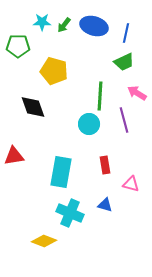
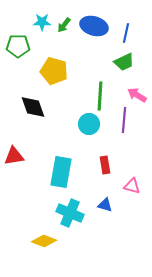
pink arrow: moved 2 px down
purple line: rotated 20 degrees clockwise
pink triangle: moved 1 px right, 2 px down
